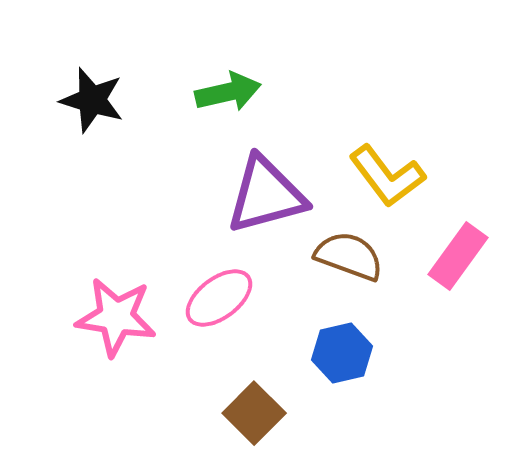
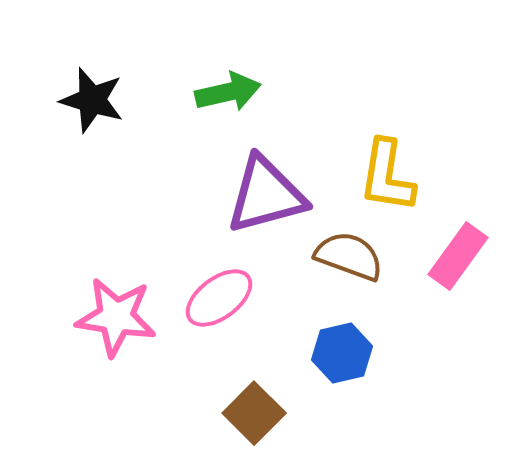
yellow L-shape: rotated 46 degrees clockwise
